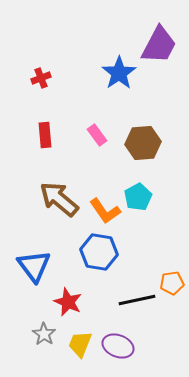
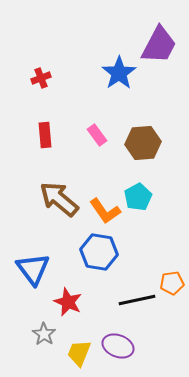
blue triangle: moved 1 px left, 3 px down
yellow trapezoid: moved 1 px left, 9 px down
